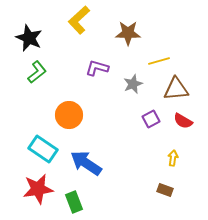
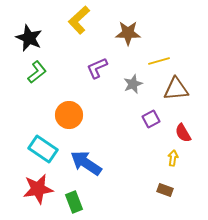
purple L-shape: rotated 40 degrees counterclockwise
red semicircle: moved 12 px down; rotated 30 degrees clockwise
